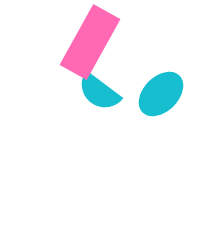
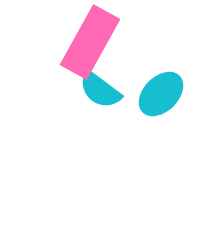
cyan semicircle: moved 1 px right, 2 px up
